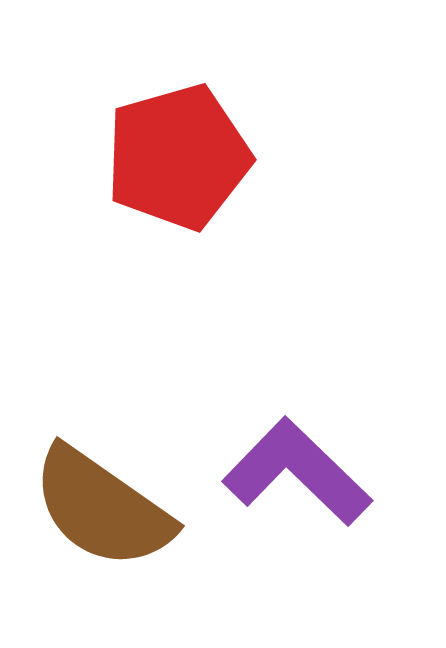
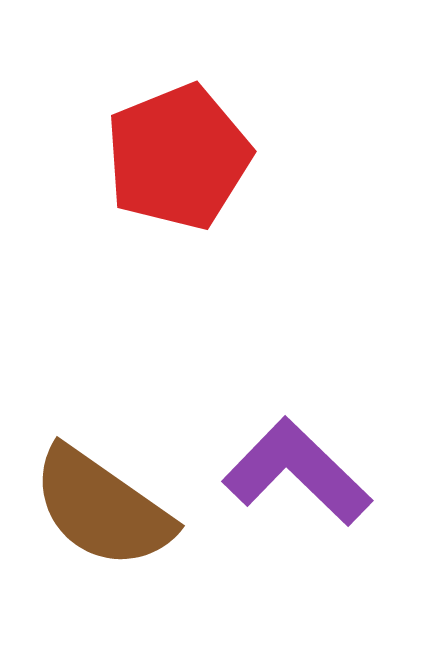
red pentagon: rotated 6 degrees counterclockwise
